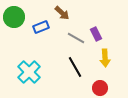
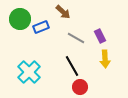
brown arrow: moved 1 px right, 1 px up
green circle: moved 6 px right, 2 px down
purple rectangle: moved 4 px right, 2 px down
yellow arrow: moved 1 px down
black line: moved 3 px left, 1 px up
red circle: moved 20 px left, 1 px up
